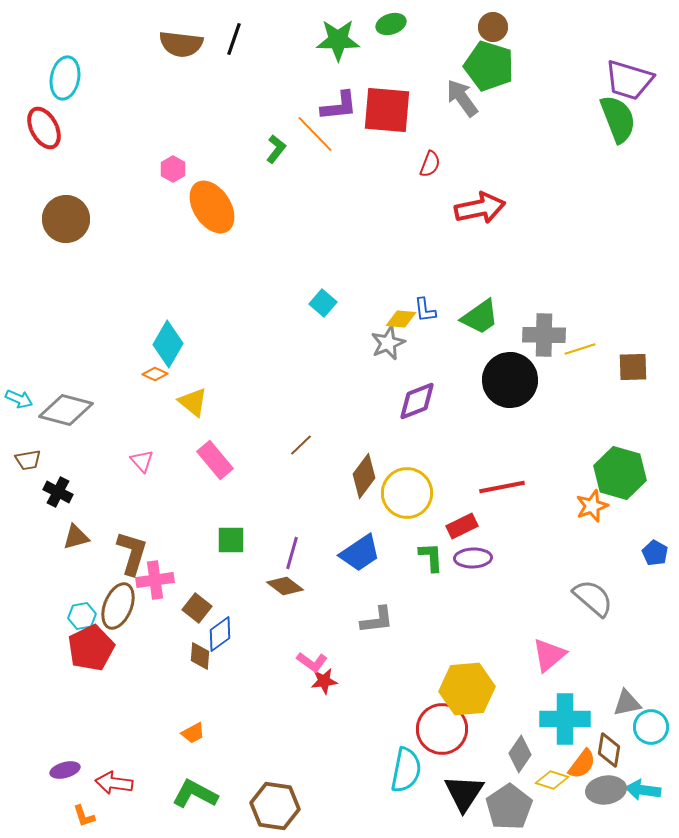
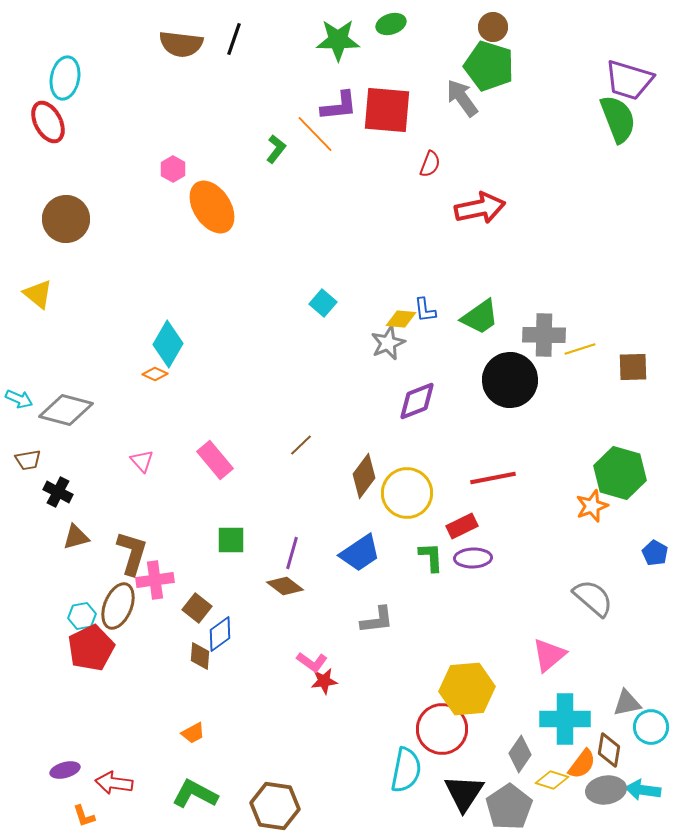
red ellipse at (44, 128): moved 4 px right, 6 px up
yellow triangle at (193, 402): moved 155 px left, 108 px up
red line at (502, 487): moved 9 px left, 9 px up
